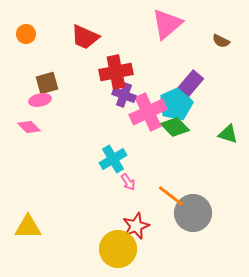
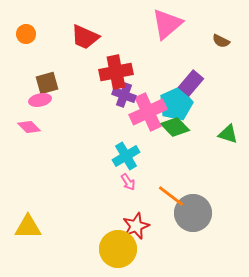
cyan cross: moved 13 px right, 3 px up
